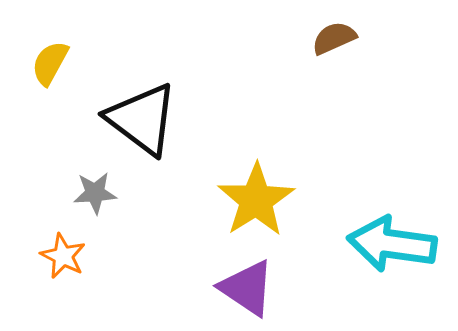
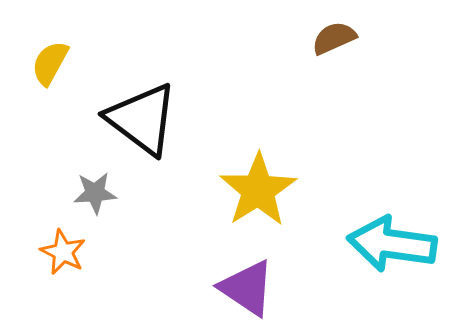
yellow star: moved 2 px right, 10 px up
orange star: moved 4 px up
